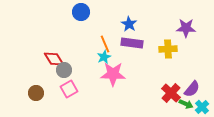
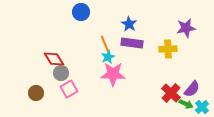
purple star: rotated 12 degrees counterclockwise
cyan star: moved 4 px right
gray circle: moved 3 px left, 3 px down
